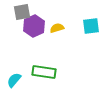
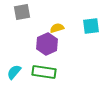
purple hexagon: moved 13 px right, 18 px down
cyan semicircle: moved 8 px up
